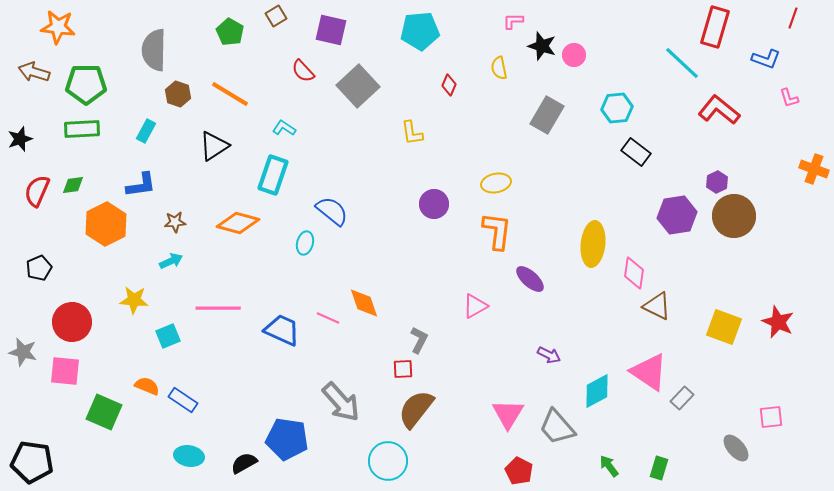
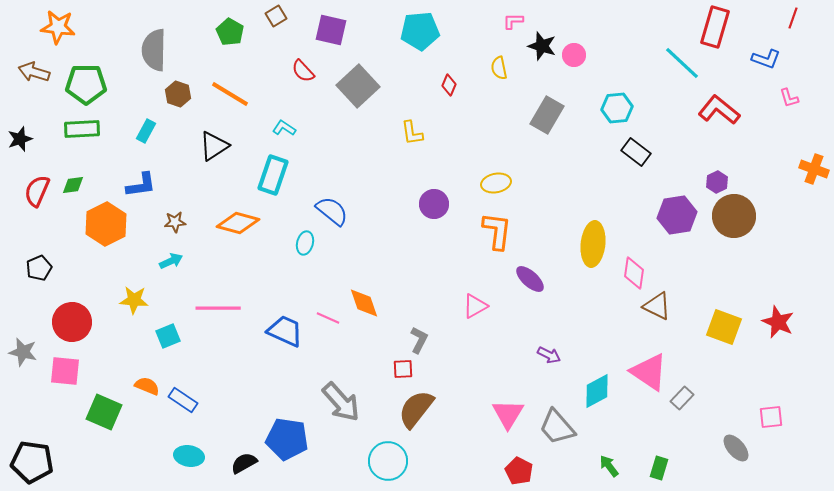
blue trapezoid at (282, 330): moved 3 px right, 1 px down
